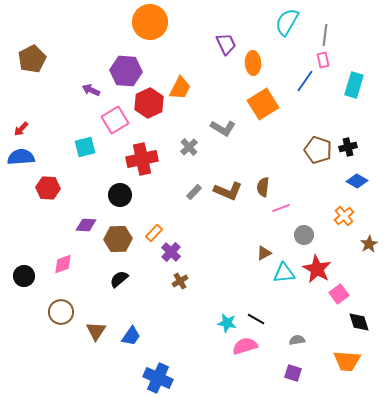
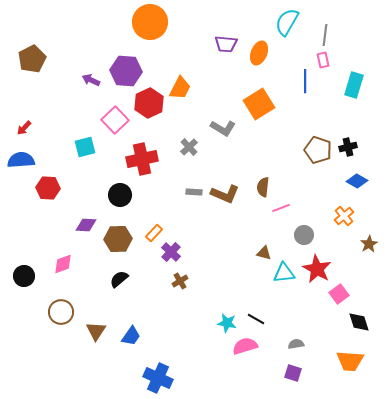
purple trapezoid at (226, 44): rotated 120 degrees clockwise
orange ellipse at (253, 63): moved 6 px right, 10 px up; rotated 25 degrees clockwise
blue line at (305, 81): rotated 35 degrees counterclockwise
purple arrow at (91, 90): moved 10 px up
orange square at (263, 104): moved 4 px left
pink square at (115, 120): rotated 12 degrees counterclockwise
red arrow at (21, 129): moved 3 px right, 1 px up
blue semicircle at (21, 157): moved 3 px down
brown L-shape at (228, 191): moved 3 px left, 3 px down
gray rectangle at (194, 192): rotated 49 degrees clockwise
brown triangle at (264, 253): rotated 42 degrees clockwise
gray semicircle at (297, 340): moved 1 px left, 4 px down
orange trapezoid at (347, 361): moved 3 px right
